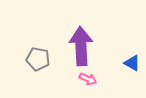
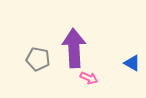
purple arrow: moved 7 px left, 2 px down
pink arrow: moved 1 px right, 1 px up
